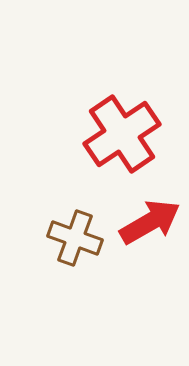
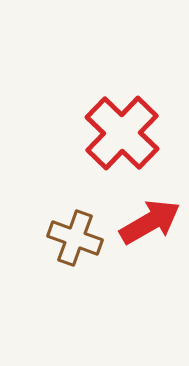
red cross: moved 1 px up; rotated 12 degrees counterclockwise
